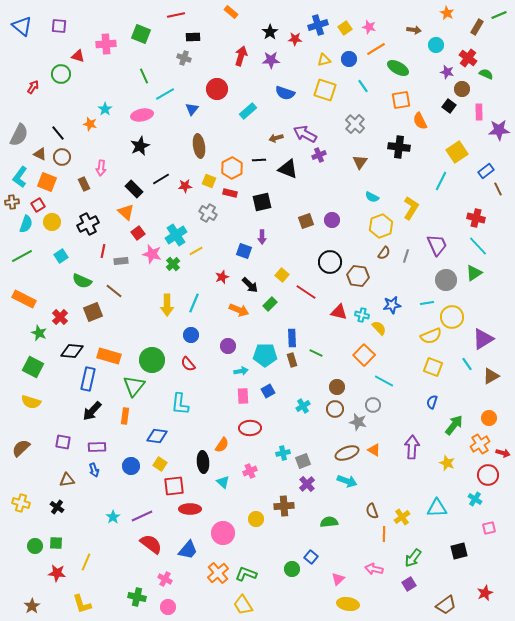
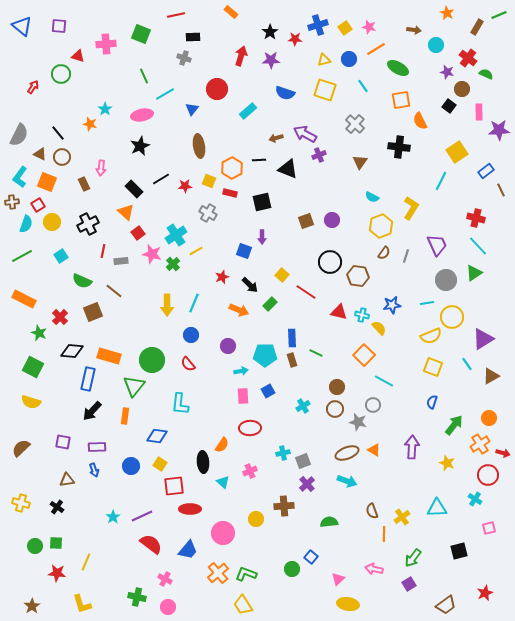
brown line at (498, 189): moved 3 px right, 1 px down
